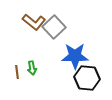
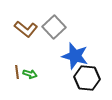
brown L-shape: moved 8 px left, 7 px down
blue star: rotated 16 degrees clockwise
green arrow: moved 2 px left, 6 px down; rotated 64 degrees counterclockwise
